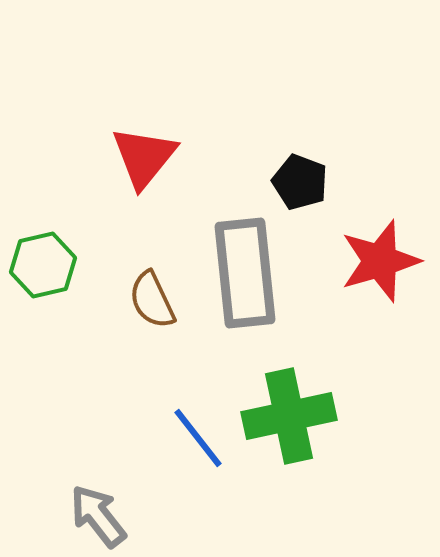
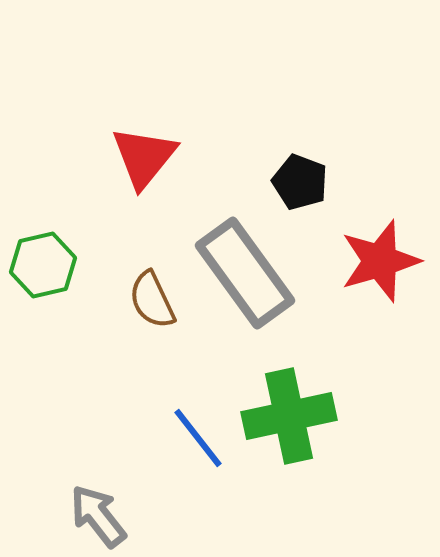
gray rectangle: rotated 30 degrees counterclockwise
